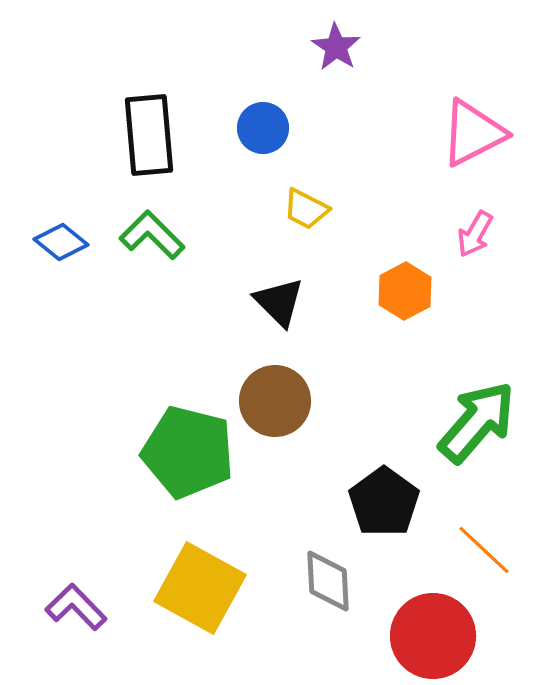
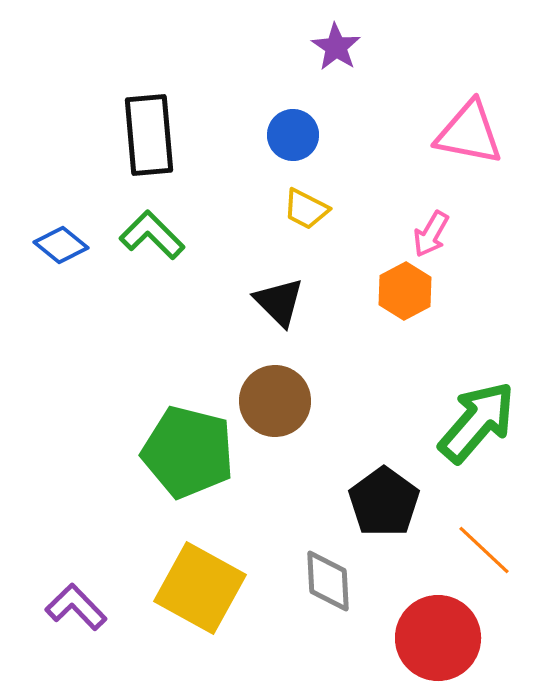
blue circle: moved 30 px right, 7 px down
pink triangle: moved 4 px left; rotated 38 degrees clockwise
pink arrow: moved 44 px left
blue diamond: moved 3 px down
red circle: moved 5 px right, 2 px down
